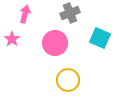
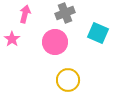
gray cross: moved 5 px left
cyan square: moved 2 px left, 5 px up
pink circle: moved 1 px up
